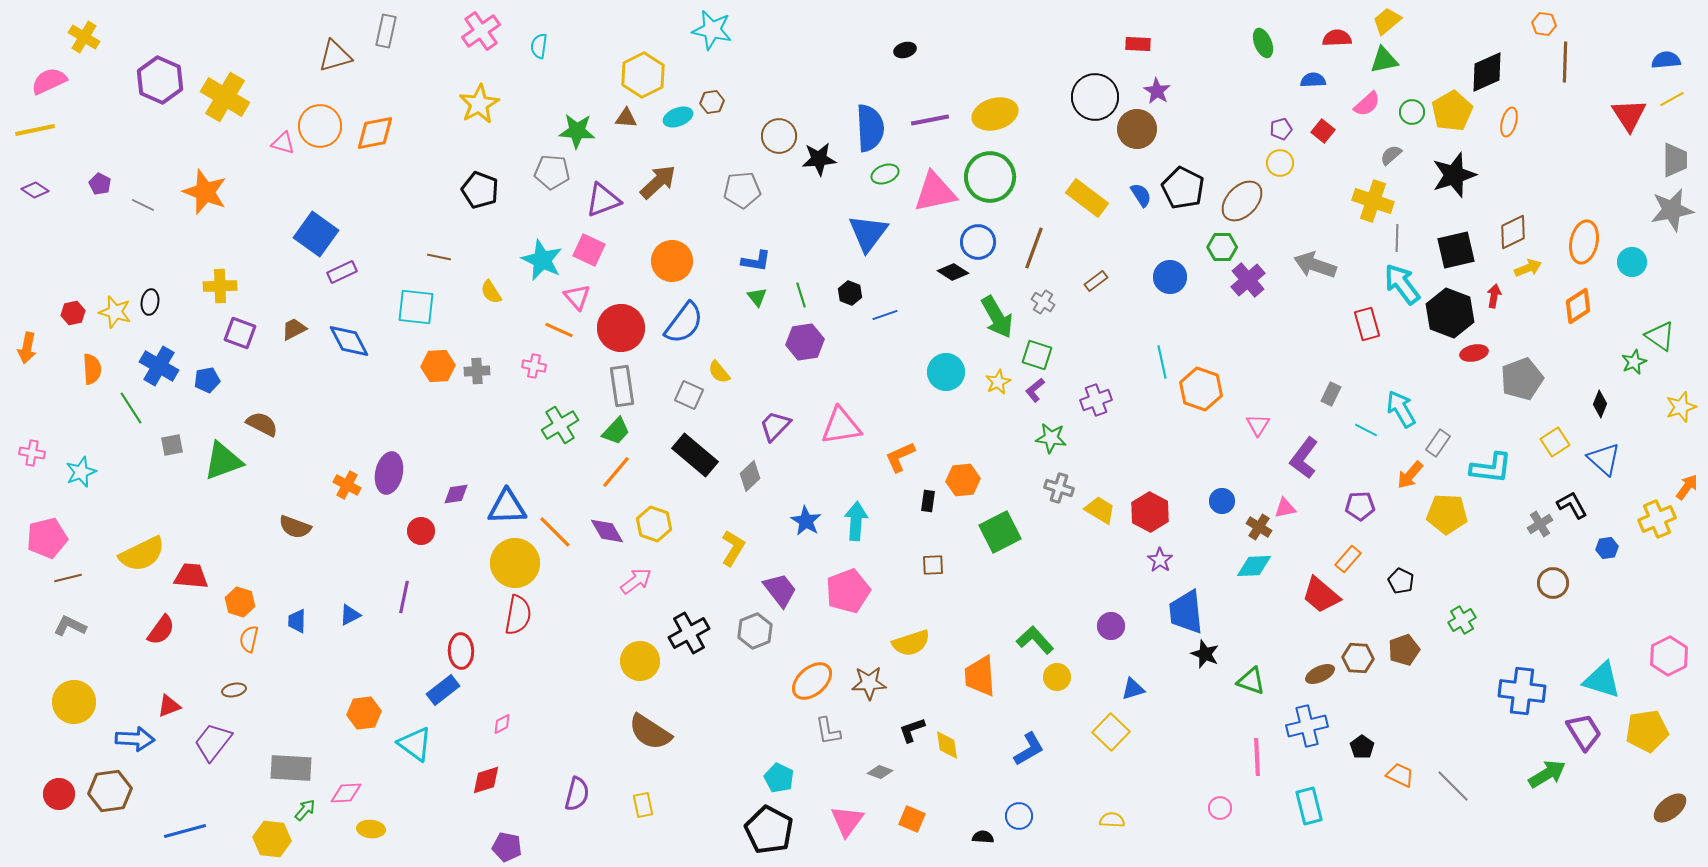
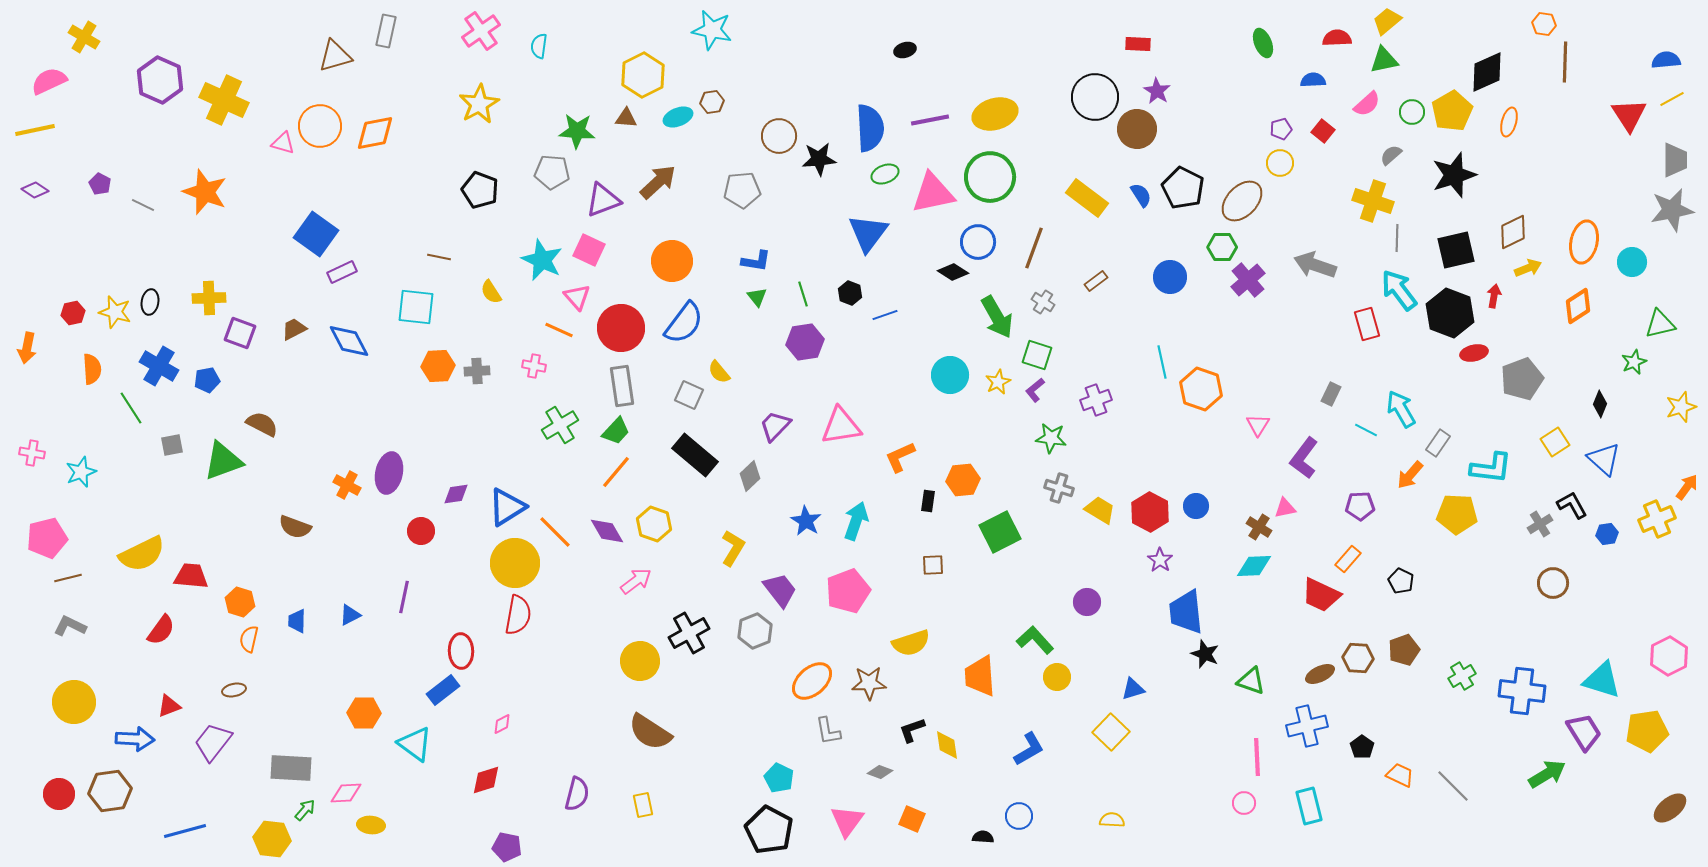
yellow cross at (225, 97): moved 1 px left, 3 px down; rotated 6 degrees counterclockwise
pink triangle at (935, 192): moved 2 px left, 1 px down
cyan arrow at (1402, 284): moved 3 px left, 6 px down
yellow cross at (220, 286): moved 11 px left, 12 px down
green line at (801, 295): moved 2 px right, 1 px up
green triangle at (1660, 336): moved 12 px up; rotated 48 degrees counterclockwise
cyan circle at (946, 372): moved 4 px right, 3 px down
blue circle at (1222, 501): moved 26 px left, 5 px down
blue triangle at (507, 507): rotated 30 degrees counterclockwise
yellow pentagon at (1447, 514): moved 10 px right
cyan arrow at (856, 521): rotated 15 degrees clockwise
blue hexagon at (1607, 548): moved 14 px up
red trapezoid at (1321, 595): rotated 15 degrees counterclockwise
green cross at (1462, 620): moved 56 px down
purple circle at (1111, 626): moved 24 px left, 24 px up
orange hexagon at (364, 713): rotated 8 degrees clockwise
pink circle at (1220, 808): moved 24 px right, 5 px up
yellow ellipse at (371, 829): moved 4 px up
